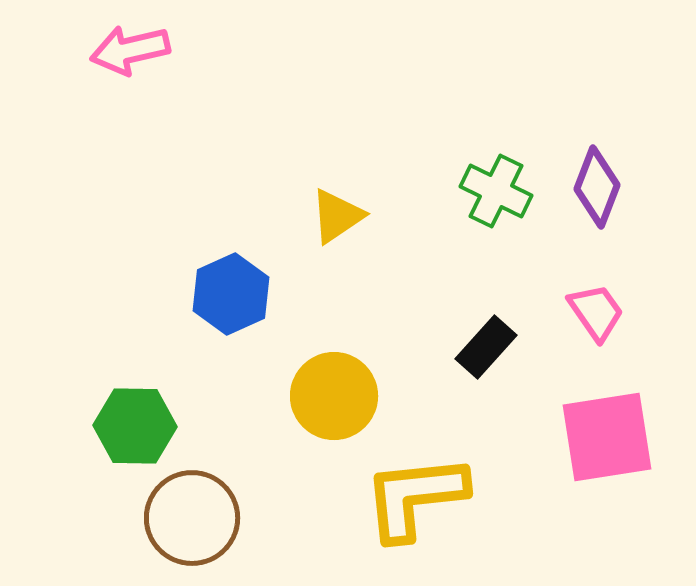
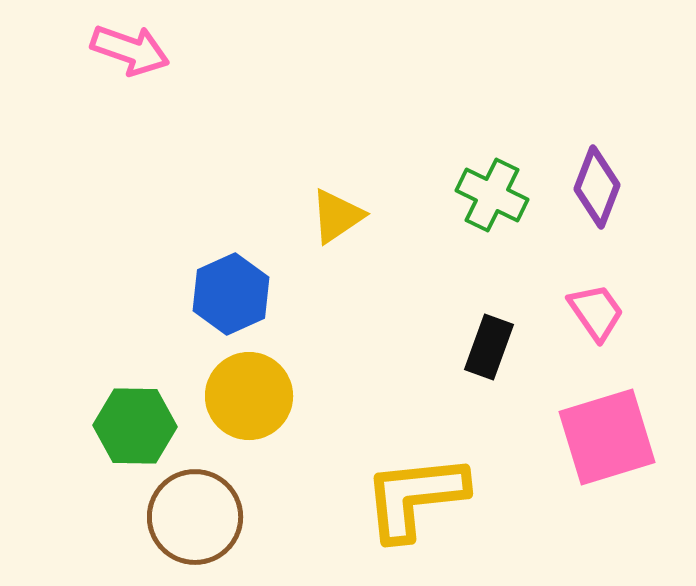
pink arrow: rotated 148 degrees counterclockwise
green cross: moved 4 px left, 4 px down
black rectangle: moved 3 px right; rotated 22 degrees counterclockwise
yellow circle: moved 85 px left
pink square: rotated 8 degrees counterclockwise
brown circle: moved 3 px right, 1 px up
